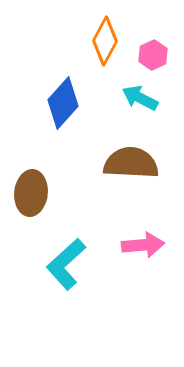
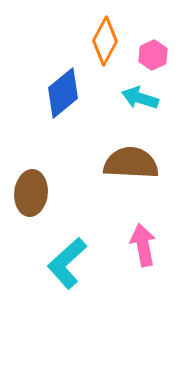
cyan arrow: rotated 9 degrees counterclockwise
blue diamond: moved 10 px up; rotated 9 degrees clockwise
pink arrow: rotated 96 degrees counterclockwise
cyan L-shape: moved 1 px right, 1 px up
